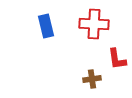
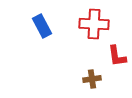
blue rectangle: moved 4 px left; rotated 15 degrees counterclockwise
red L-shape: moved 3 px up
